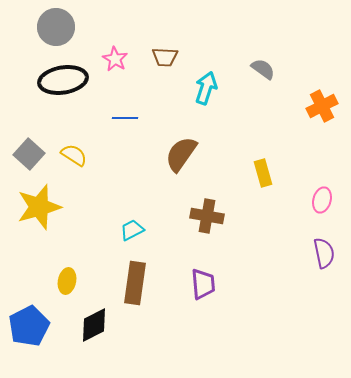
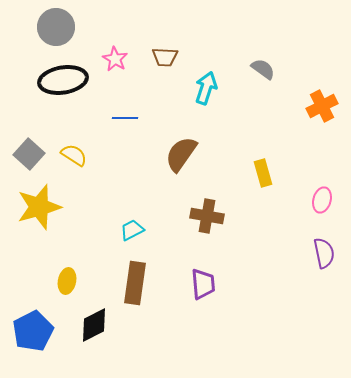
blue pentagon: moved 4 px right, 5 px down
